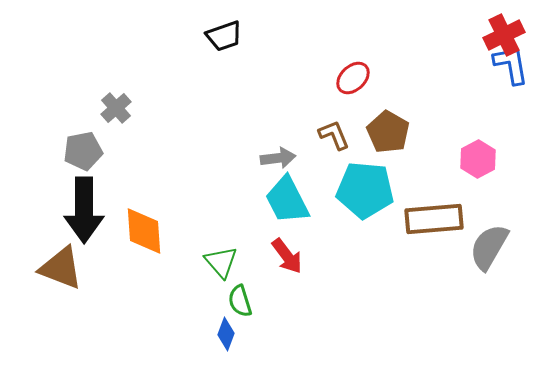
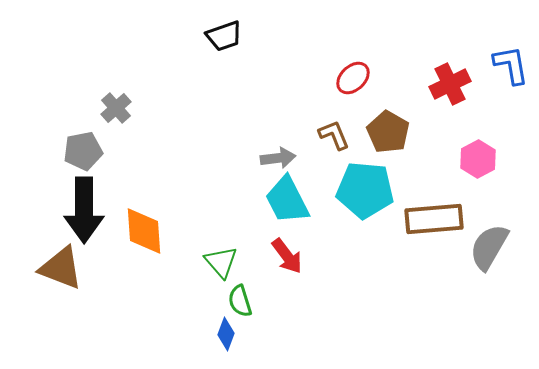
red cross: moved 54 px left, 49 px down
